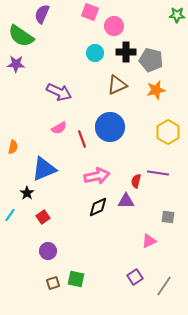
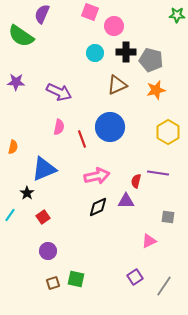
purple star: moved 18 px down
pink semicircle: moved 1 px up; rotated 49 degrees counterclockwise
